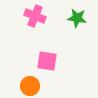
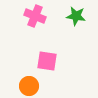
green star: moved 1 px left, 2 px up
orange circle: moved 1 px left
